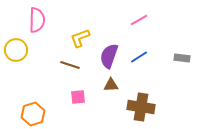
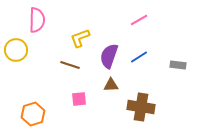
gray rectangle: moved 4 px left, 7 px down
pink square: moved 1 px right, 2 px down
